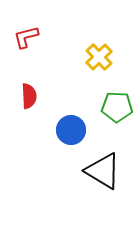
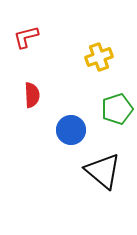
yellow cross: rotated 24 degrees clockwise
red semicircle: moved 3 px right, 1 px up
green pentagon: moved 2 px down; rotated 20 degrees counterclockwise
black triangle: rotated 9 degrees clockwise
